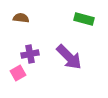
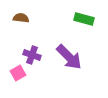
purple cross: moved 2 px right, 1 px down; rotated 30 degrees clockwise
